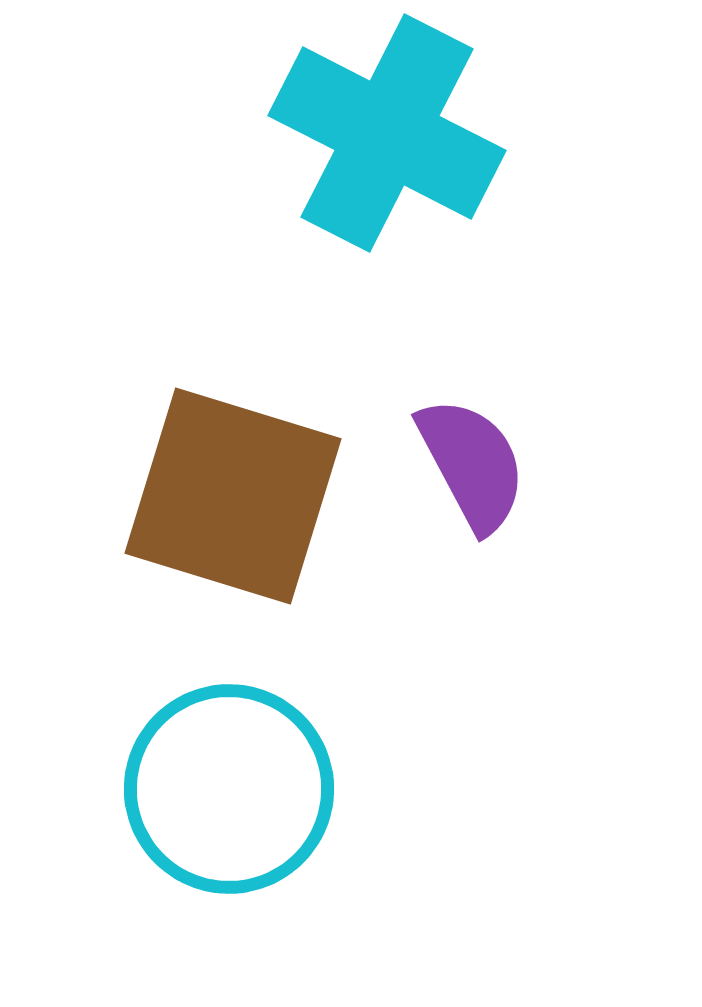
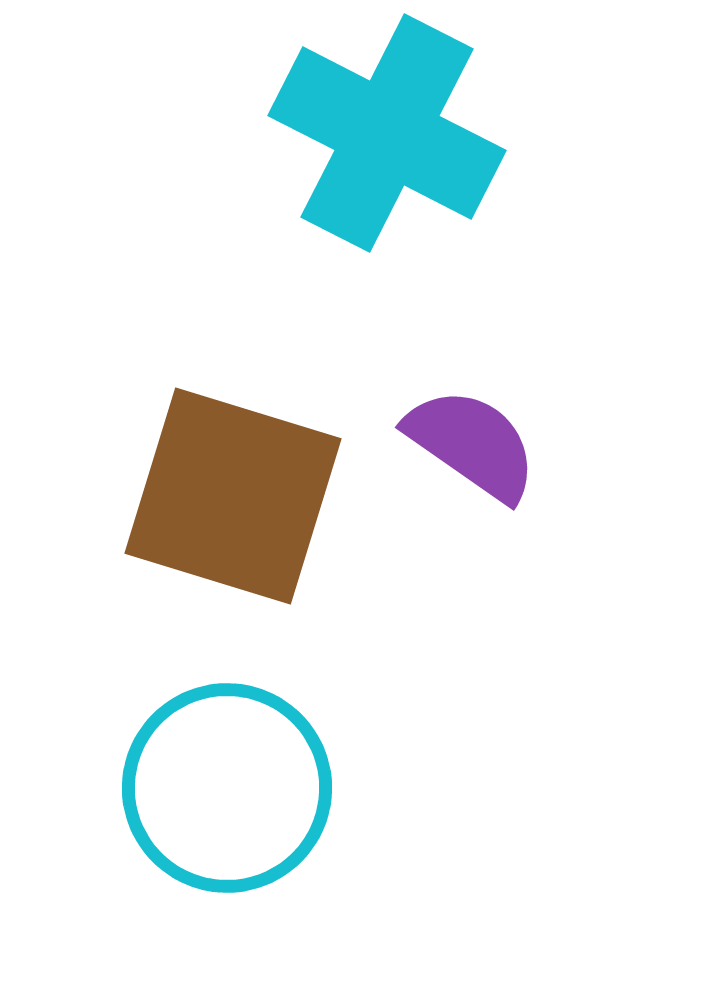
purple semicircle: moved 20 px up; rotated 27 degrees counterclockwise
cyan circle: moved 2 px left, 1 px up
